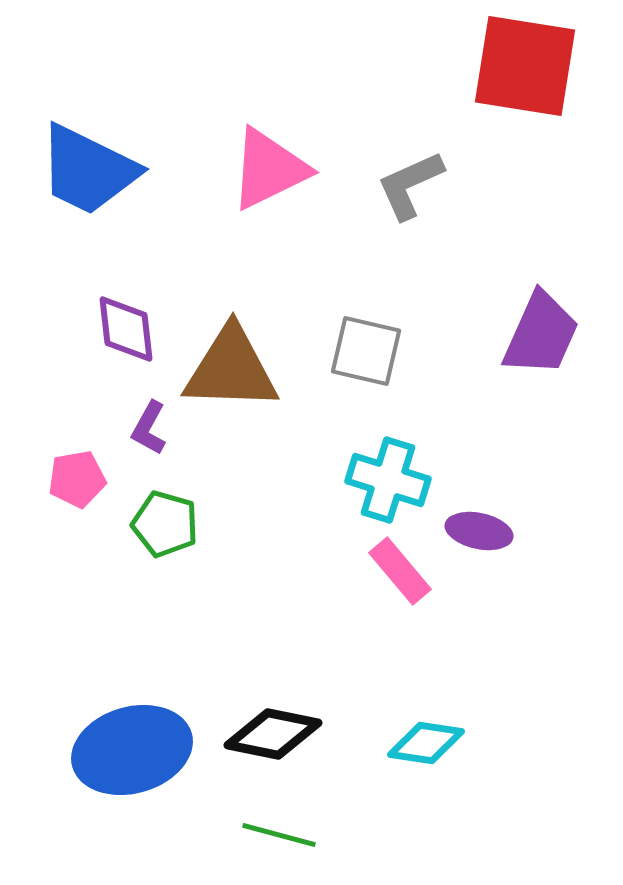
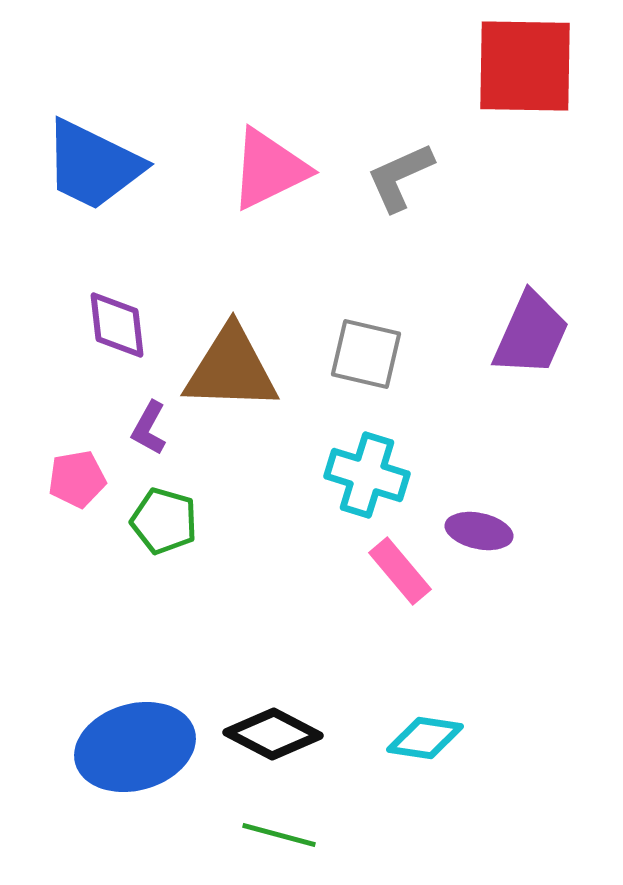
red square: rotated 8 degrees counterclockwise
blue trapezoid: moved 5 px right, 5 px up
gray L-shape: moved 10 px left, 8 px up
purple diamond: moved 9 px left, 4 px up
purple trapezoid: moved 10 px left
gray square: moved 3 px down
cyan cross: moved 21 px left, 5 px up
green pentagon: moved 1 px left, 3 px up
black diamond: rotated 16 degrees clockwise
cyan diamond: moved 1 px left, 5 px up
blue ellipse: moved 3 px right, 3 px up
